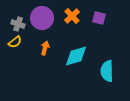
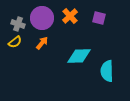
orange cross: moved 2 px left
orange arrow: moved 3 px left, 5 px up; rotated 24 degrees clockwise
cyan diamond: moved 3 px right; rotated 15 degrees clockwise
